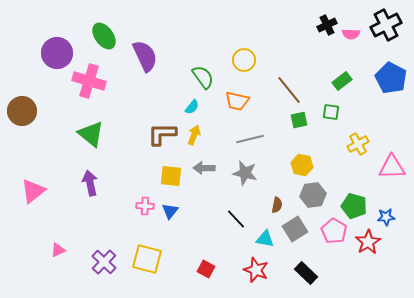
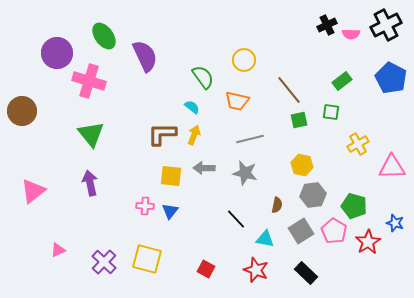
cyan semicircle at (192, 107): rotated 91 degrees counterclockwise
green triangle at (91, 134): rotated 12 degrees clockwise
blue star at (386, 217): moved 9 px right, 6 px down; rotated 24 degrees clockwise
gray square at (295, 229): moved 6 px right, 2 px down
